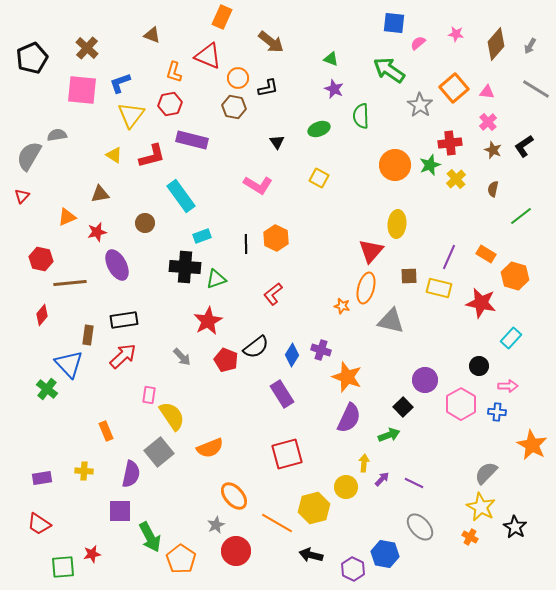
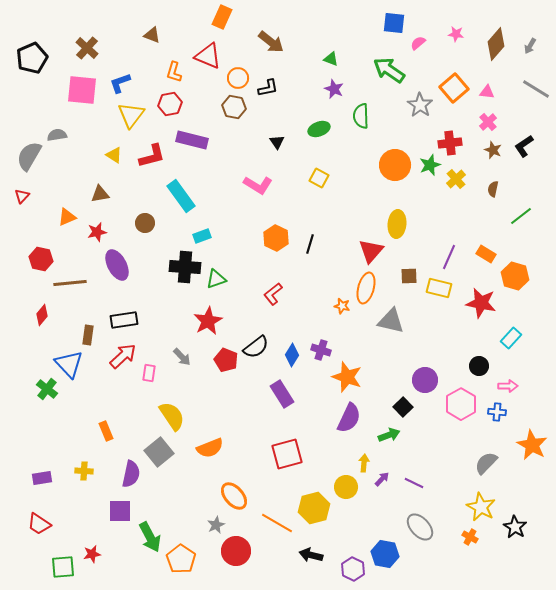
black line at (246, 244): moved 64 px right; rotated 18 degrees clockwise
pink rectangle at (149, 395): moved 22 px up
gray semicircle at (486, 473): moved 10 px up
